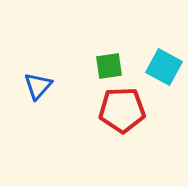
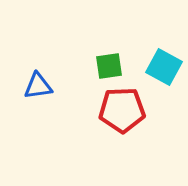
blue triangle: rotated 40 degrees clockwise
